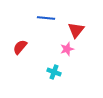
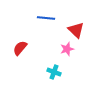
red triangle: rotated 24 degrees counterclockwise
red semicircle: moved 1 px down
